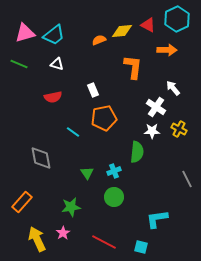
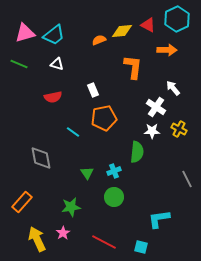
cyan L-shape: moved 2 px right
